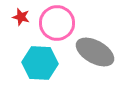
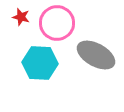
gray ellipse: moved 1 px right, 3 px down
